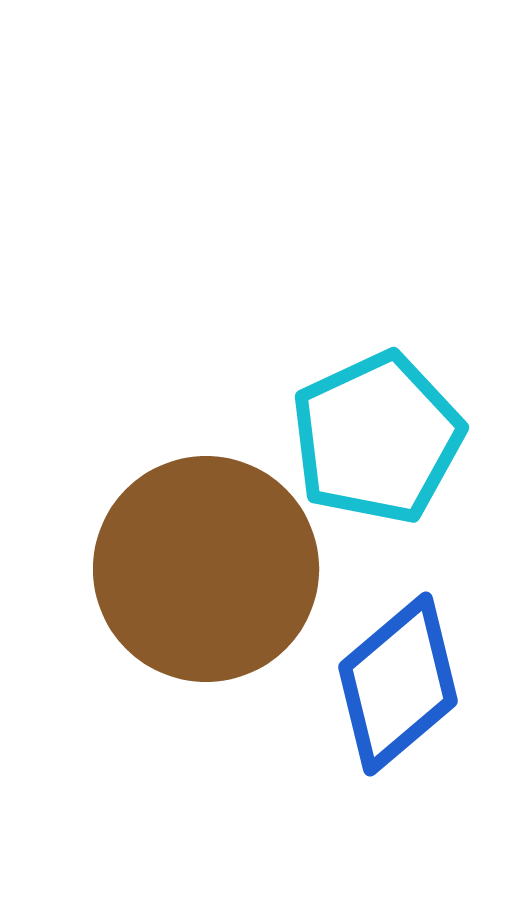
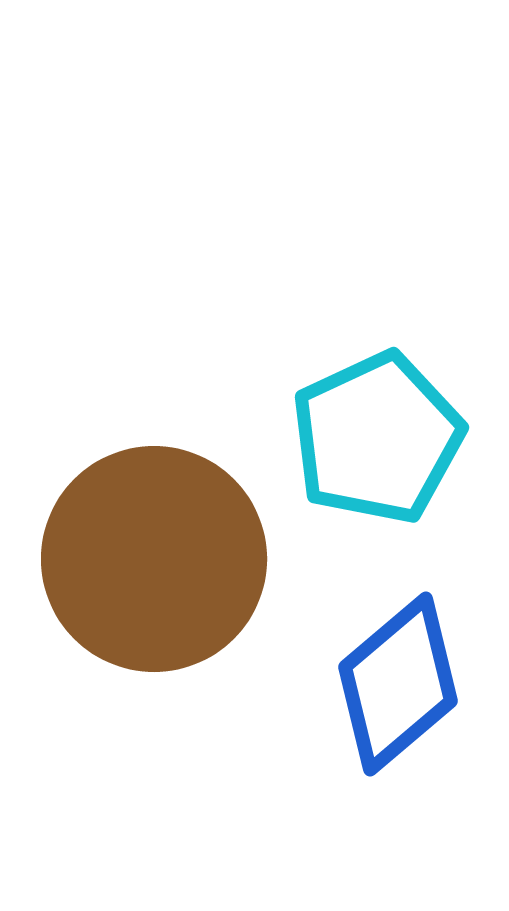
brown circle: moved 52 px left, 10 px up
